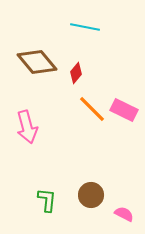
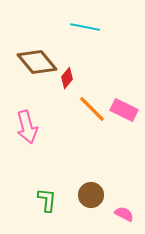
red diamond: moved 9 px left, 5 px down
